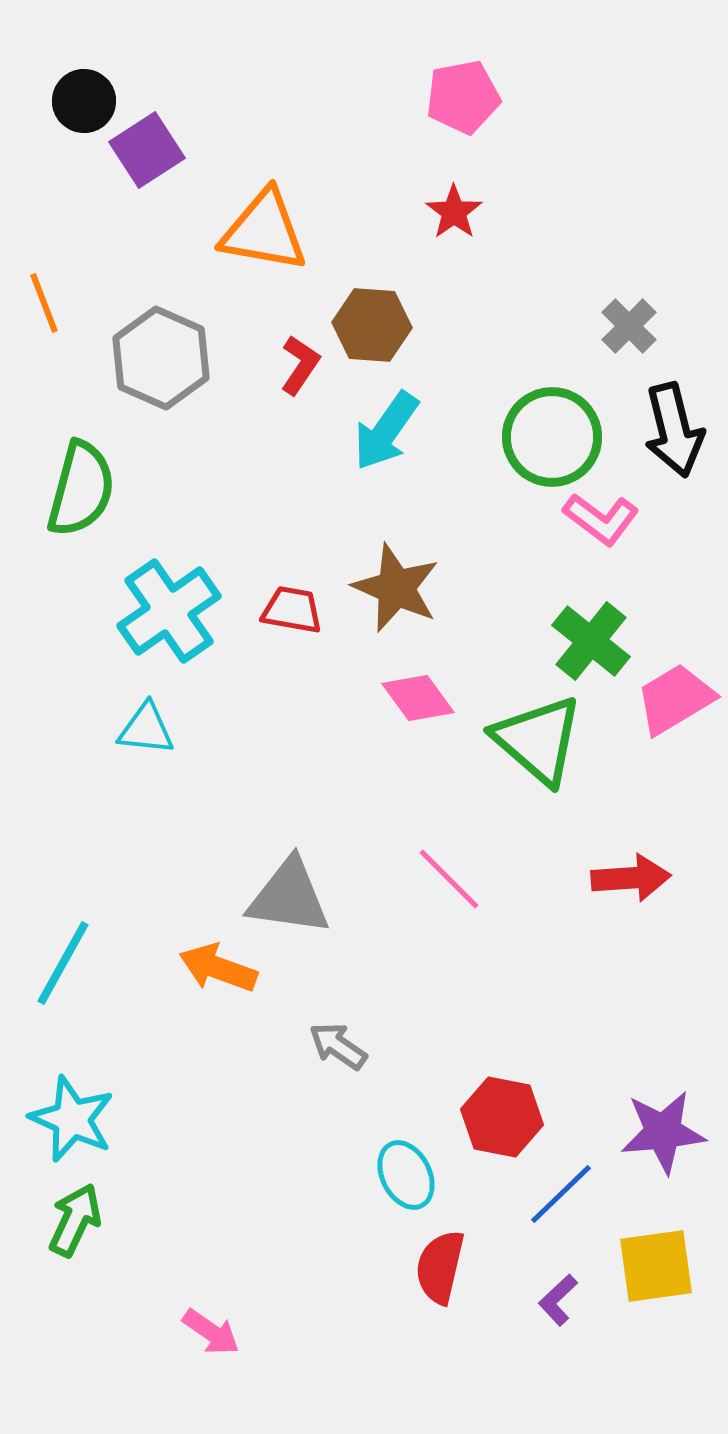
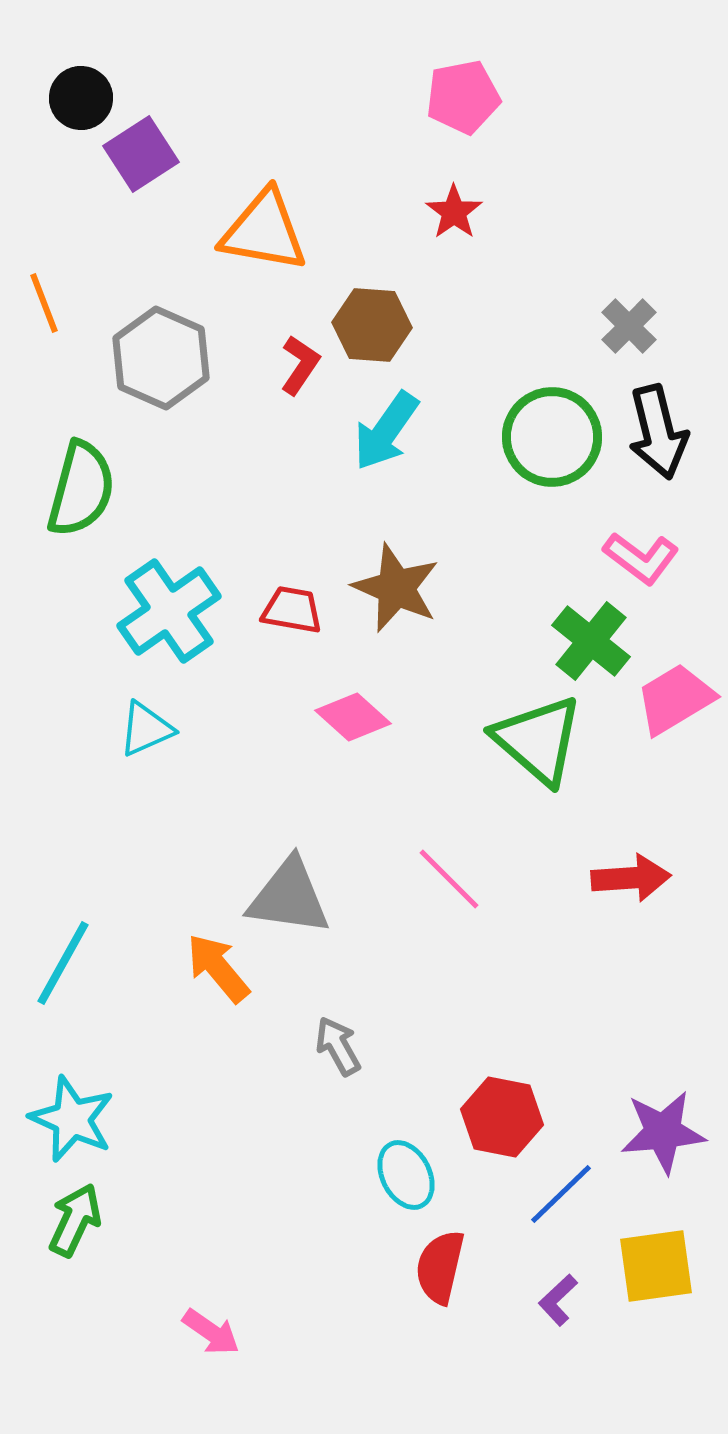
black circle: moved 3 px left, 3 px up
purple square: moved 6 px left, 4 px down
black arrow: moved 16 px left, 2 px down
pink L-shape: moved 40 px right, 39 px down
pink diamond: moved 65 px left, 19 px down; rotated 12 degrees counterclockwise
cyan triangle: rotated 30 degrees counterclockwise
orange arrow: rotated 30 degrees clockwise
gray arrow: rotated 26 degrees clockwise
